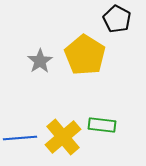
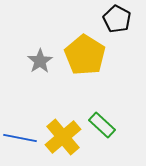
green rectangle: rotated 36 degrees clockwise
blue line: rotated 16 degrees clockwise
